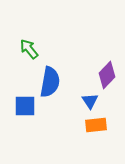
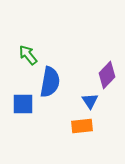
green arrow: moved 1 px left, 6 px down
blue square: moved 2 px left, 2 px up
orange rectangle: moved 14 px left, 1 px down
